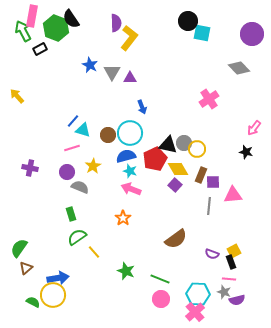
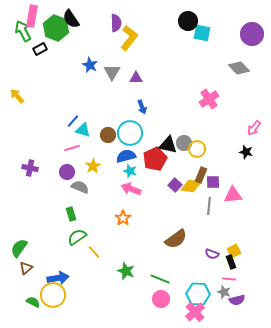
purple triangle at (130, 78): moved 6 px right
yellow diamond at (178, 169): moved 13 px right, 17 px down; rotated 50 degrees counterclockwise
